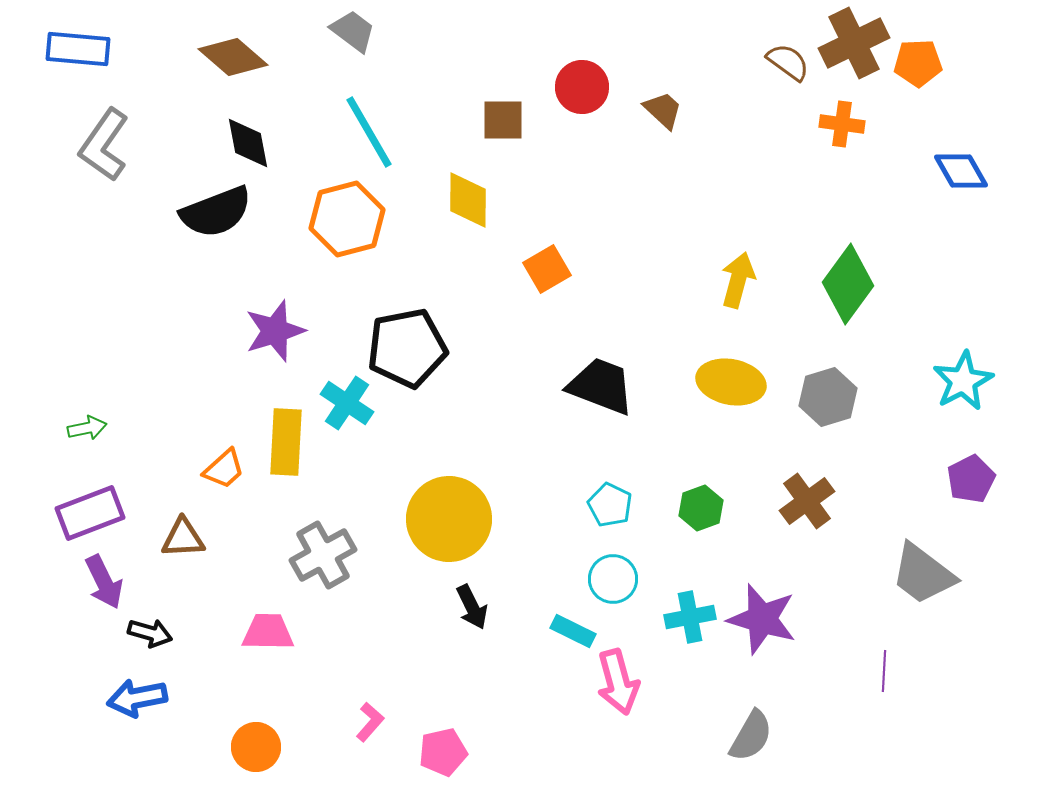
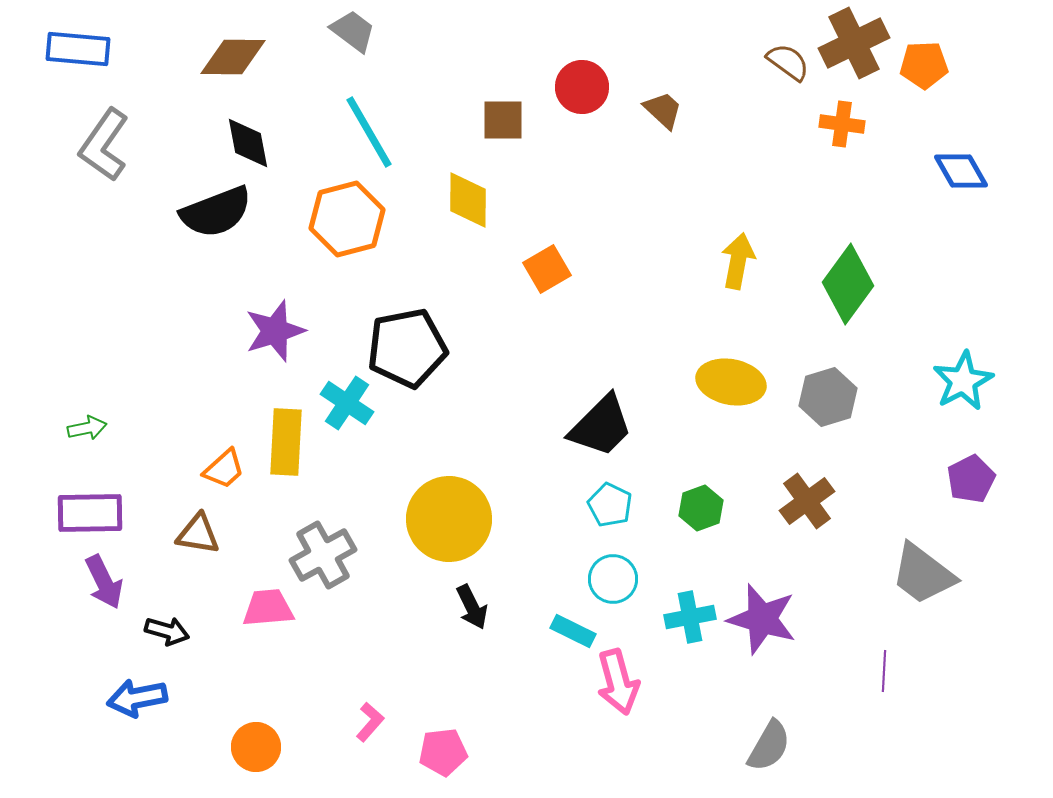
brown diamond at (233, 57): rotated 40 degrees counterclockwise
orange pentagon at (918, 63): moved 6 px right, 2 px down
yellow arrow at (738, 280): moved 19 px up; rotated 4 degrees counterclockwise
black trapezoid at (601, 386): moved 40 px down; rotated 114 degrees clockwise
purple rectangle at (90, 513): rotated 20 degrees clockwise
brown triangle at (183, 538): moved 15 px right, 4 px up; rotated 12 degrees clockwise
pink trapezoid at (268, 632): moved 24 px up; rotated 6 degrees counterclockwise
black arrow at (150, 633): moved 17 px right, 2 px up
gray semicircle at (751, 736): moved 18 px right, 10 px down
pink pentagon at (443, 752): rotated 6 degrees clockwise
